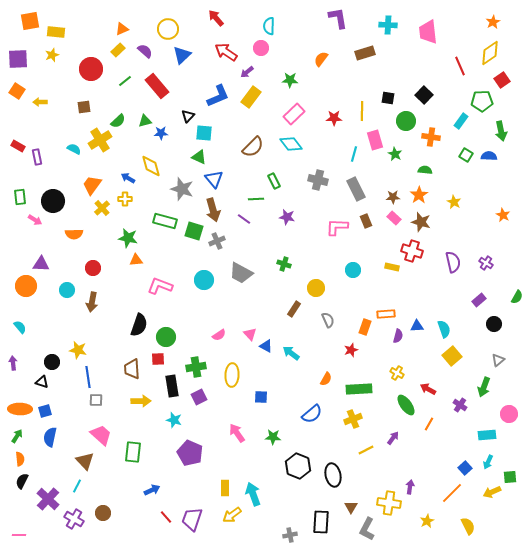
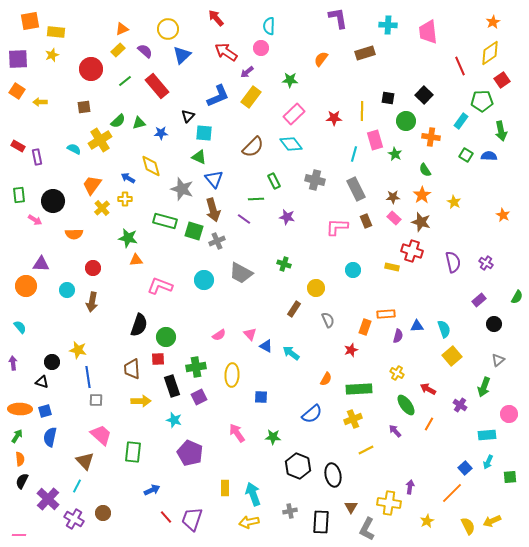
green triangle at (145, 121): moved 6 px left, 2 px down
green semicircle at (425, 170): rotated 128 degrees counterclockwise
gray cross at (318, 180): moved 3 px left
orange star at (419, 195): moved 3 px right
green rectangle at (20, 197): moved 1 px left, 2 px up
black rectangle at (172, 386): rotated 10 degrees counterclockwise
purple arrow at (393, 438): moved 2 px right, 7 px up; rotated 80 degrees counterclockwise
yellow arrow at (492, 492): moved 29 px down
yellow arrow at (232, 515): moved 17 px right, 7 px down; rotated 24 degrees clockwise
gray cross at (290, 535): moved 24 px up
